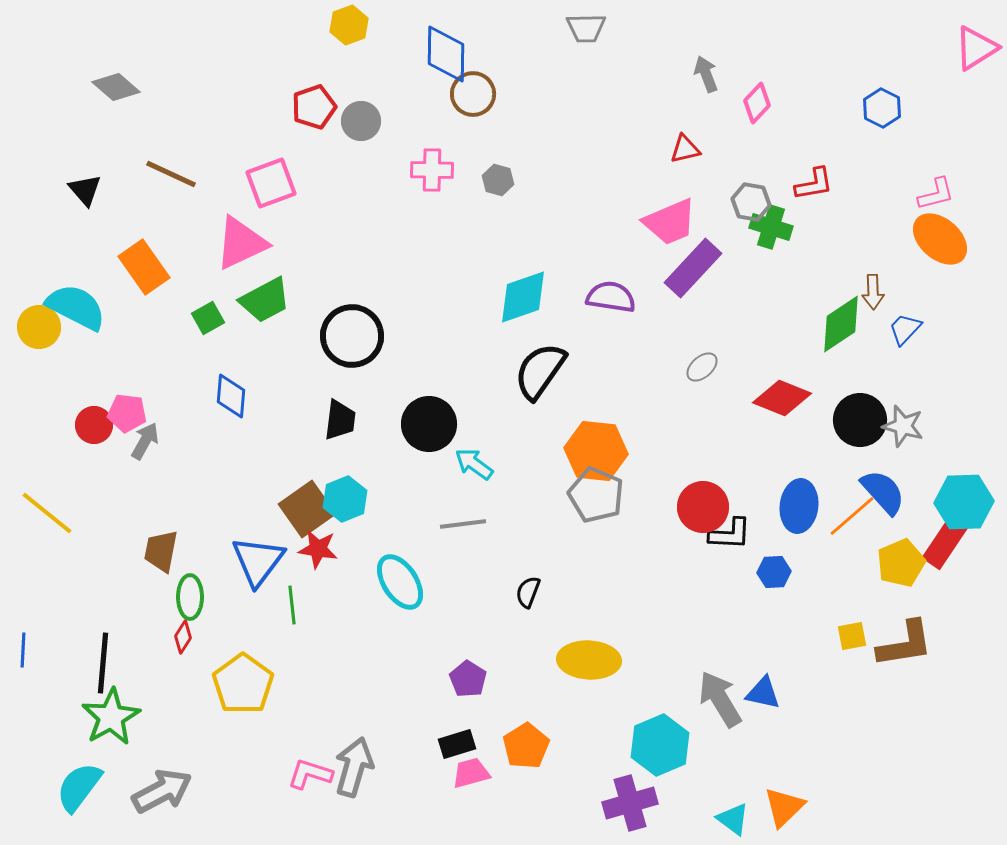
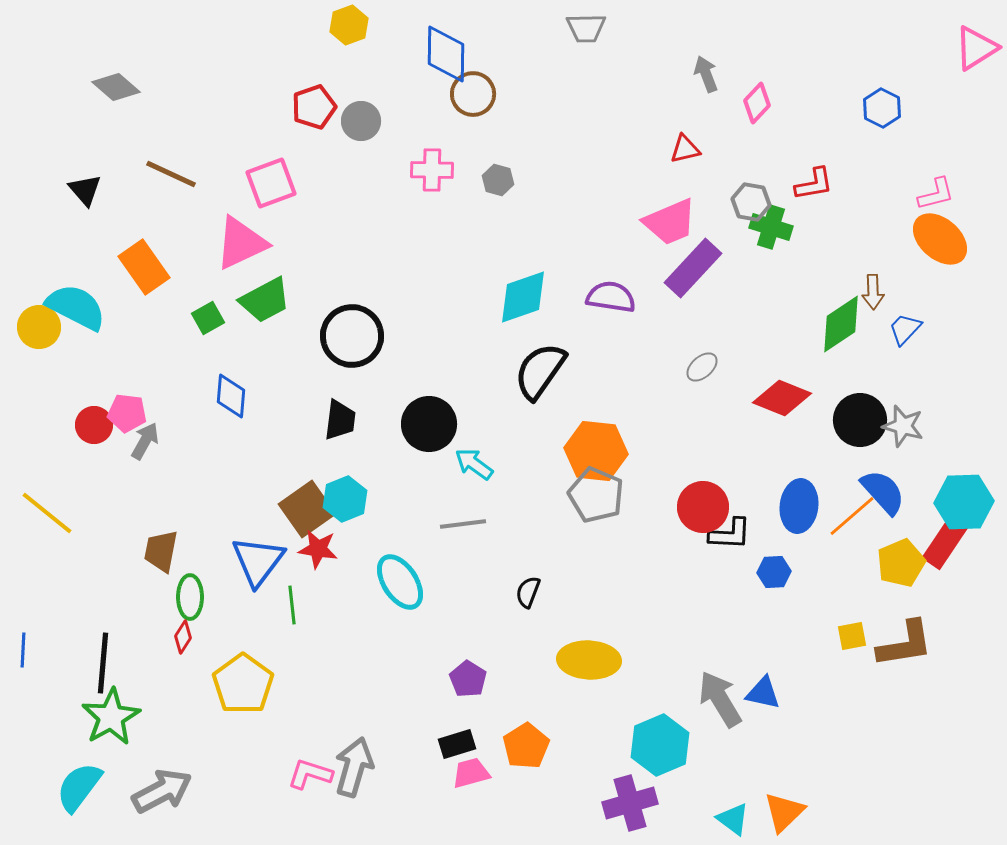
orange triangle at (784, 807): moved 5 px down
